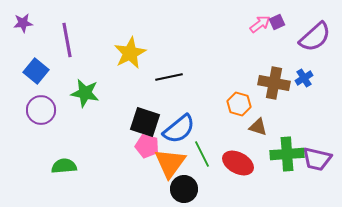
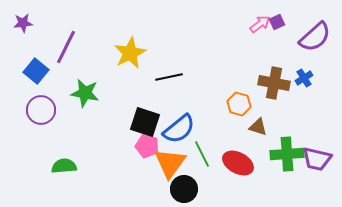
purple line: moved 1 px left, 7 px down; rotated 36 degrees clockwise
